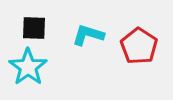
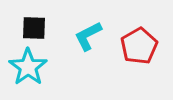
cyan L-shape: moved 1 px down; rotated 44 degrees counterclockwise
red pentagon: rotated 9 degrees clockwise
